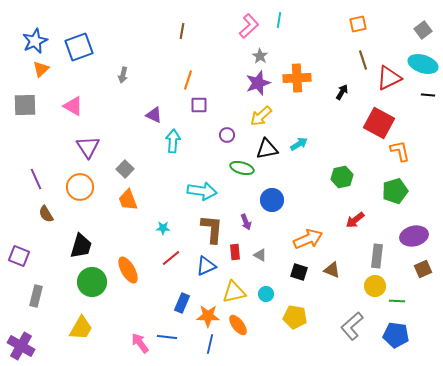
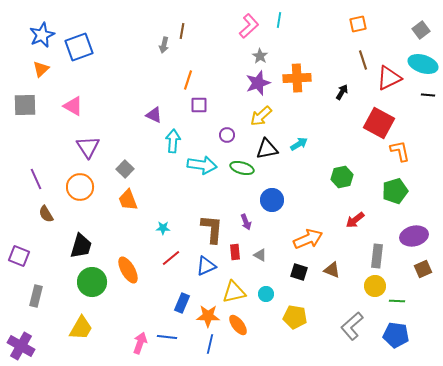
gray square at (423, 30): moved 2 px left
blue star at (35, 41): moved 7 px right, 6 px up
gray arrow at (123, 75): moved 41 px right, 30 px up
cyan arrow at (202, 191): moved 26 px up
pink arrow at (140, 343): rotated 55 degrees clockwise
